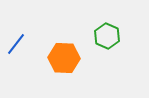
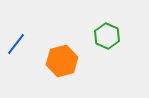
orange hexagon: moved 2 px left, 3 px down; rotated 16 degrees counterclockwise
